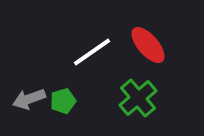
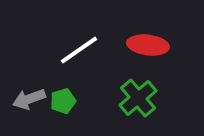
red ellipse: rotated 42 degrees counterclockwise
white line: moved 13 px left, 2 px up
